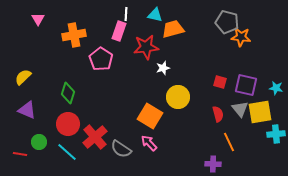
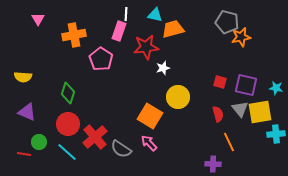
orange star: rotated 18 degrees counterclockwise
yellow semicircle: rotated 132 degrees counterclockwise
purple triangle: moved 2 px down
red line: moved 4 px right
